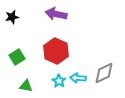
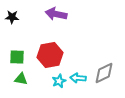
black star: rotated 16 degrees clockwise
red hexagon: moved 6 px left, 4 px down; rotated 25 degrees clockwise
green square: rotated 35 degrees clockwise
cyan star: rotated 16 degrees clockwise
green triangle: moved 5 px left, 7 px up
